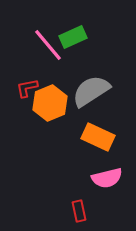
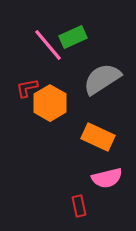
gray semicircle: moved 11 px right, 12 px up
orange hexagon: rotated 8 degrees counterclockwise
red rectangle: moved 5 px up
